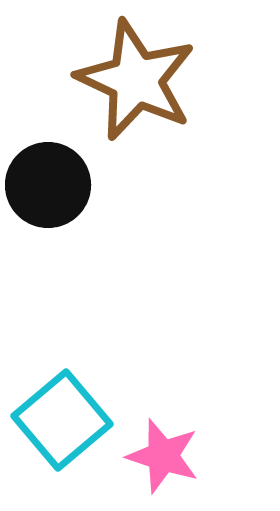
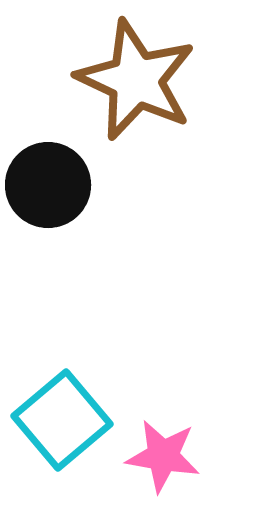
pink star: rotated 8 degrees counterclockwise
